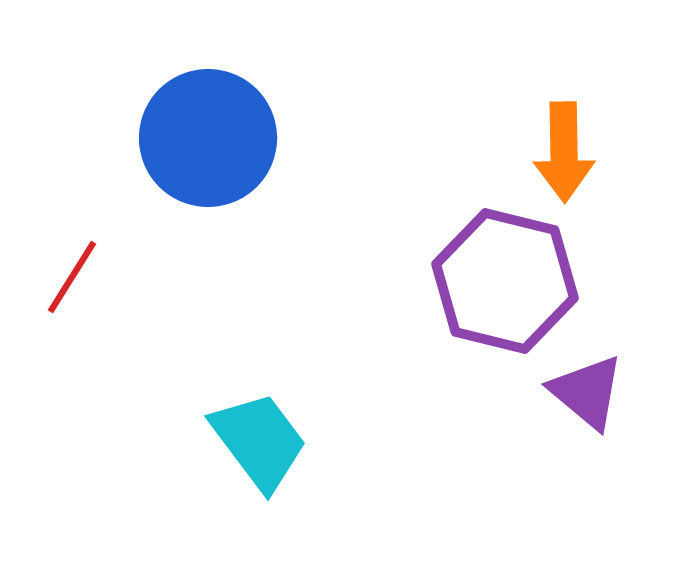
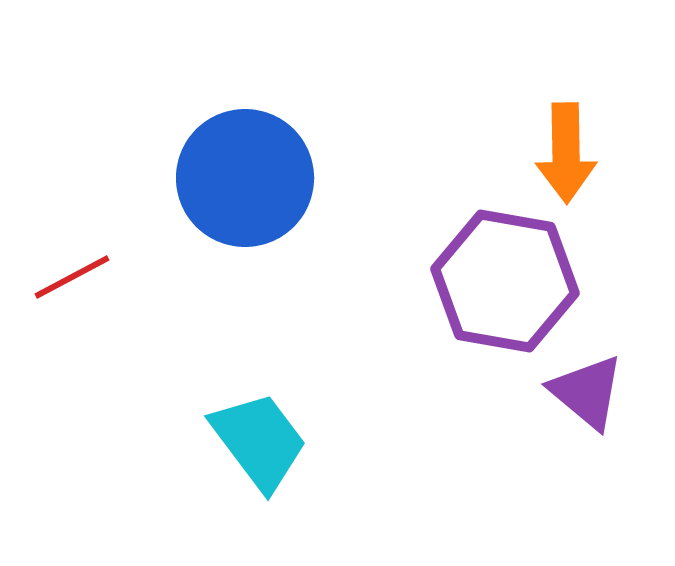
blue circle: moved 37 px right, 40 px down
orange arrow: moved 2 px right, 1 px down
red line: rotated 30 degrees clockwise
purple hexagon: rotated 4 degrees counterclockwise
